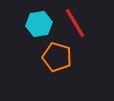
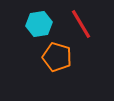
red line: moved 6 px right, 1 px down
